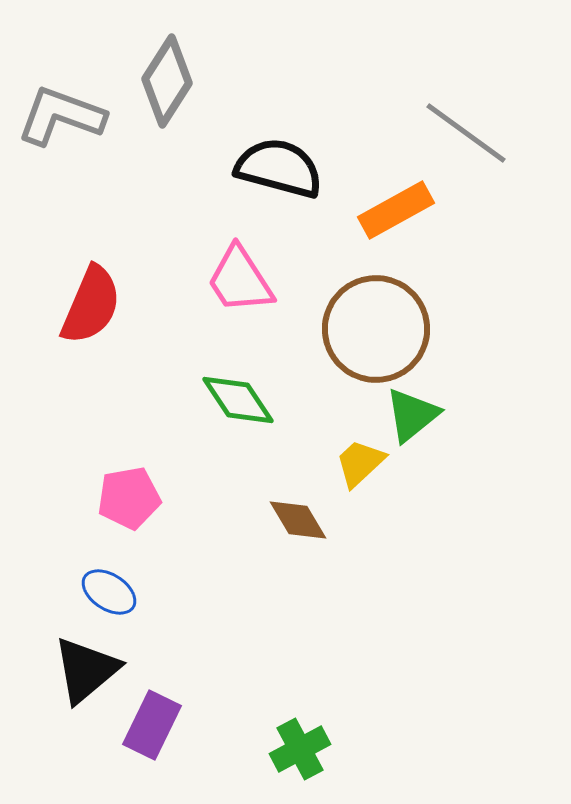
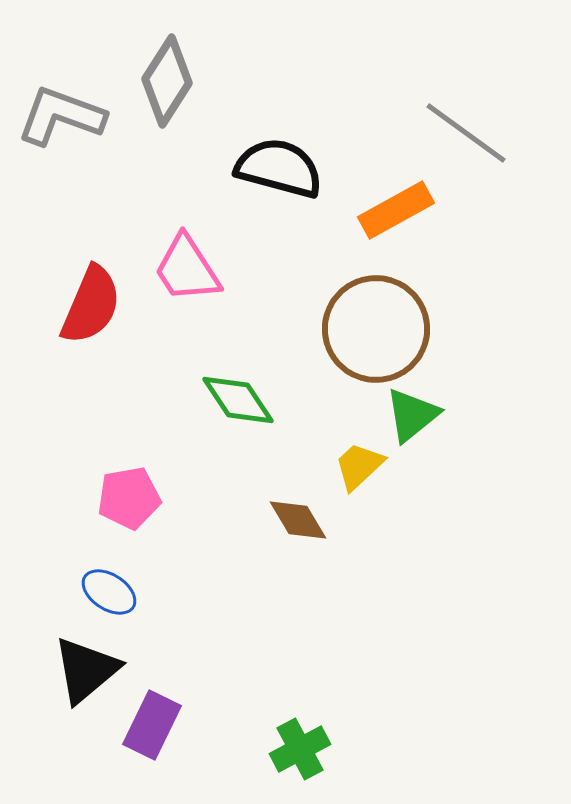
pink trapezoid: moved 53 px left, 11 px up
yellow trapezoid: moved 1 px left, 3 px down
